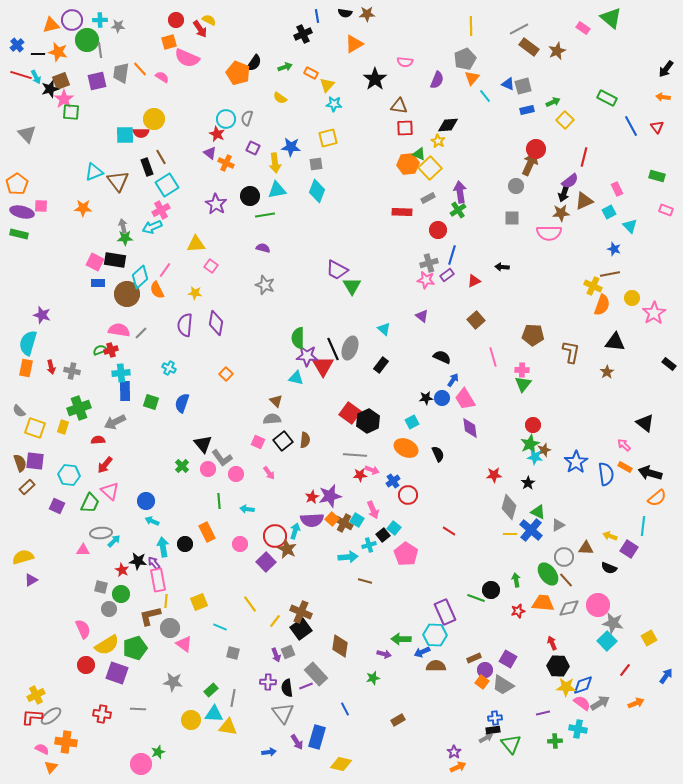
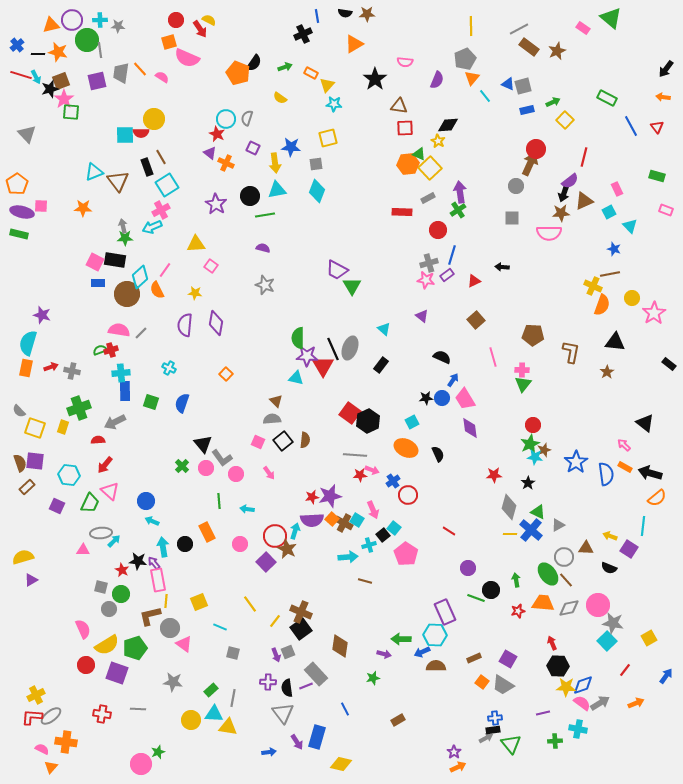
red arrow at (51, 367): rotated 96 degrees counterclockwise
pink circle at (208, 469): moved 2 px left, 1 px up
red star at (312, 497): rotated 16 degrees clockwise
purple circle at (485, 670): moved 17 px left, 102 px up
